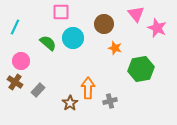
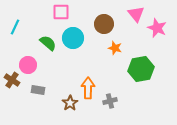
pink circle: moved 7 px right, 4 px down
brown cross: moved 3 px left, 2 px up
gray rectangle: rotated 56 degrees clockwise
